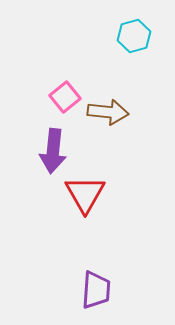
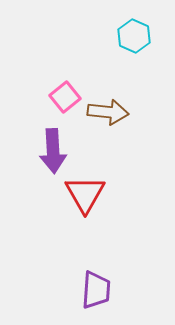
cyan hexagon: rotated 20 degrees counterclockwise
purple arrow: rotated 9 degrees counterclockwise
